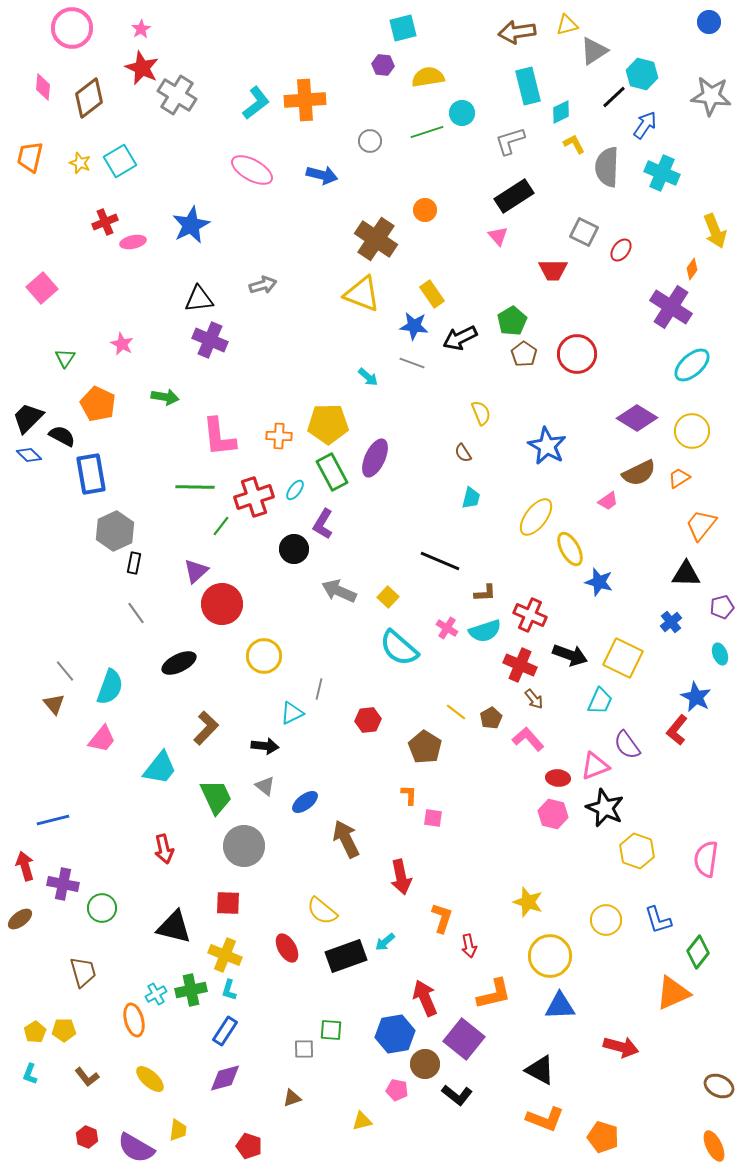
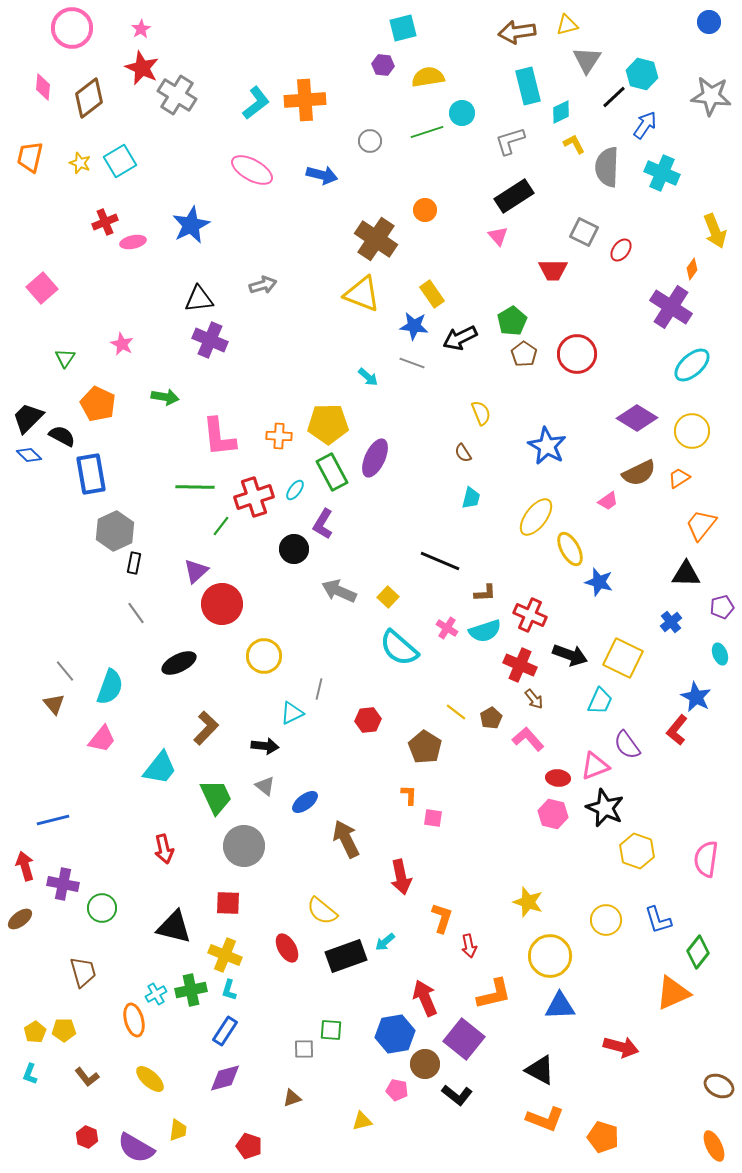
gray triangle at (594, 51): moved 7 px left, 9 px down; rotated 24 degrees counterclockwise
